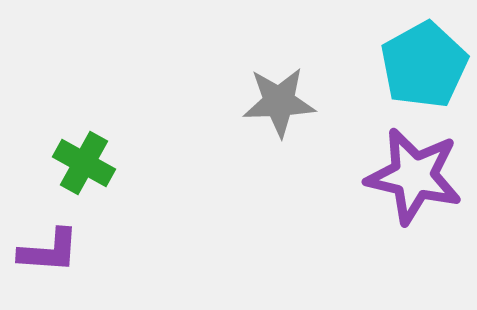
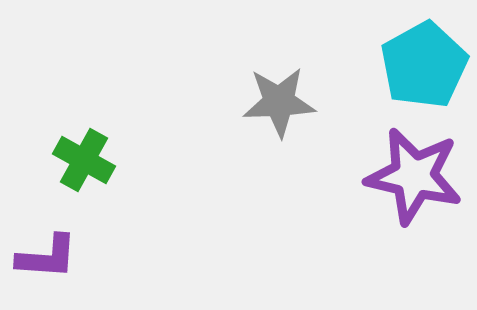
green cross: moved 3 px up
purple L-shape: moved 2 px left, 6 px down
